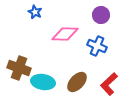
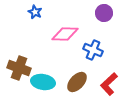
purple circle: moved 3 px right, 2 px up
blue cross: moved 4 px left, 4 px down
